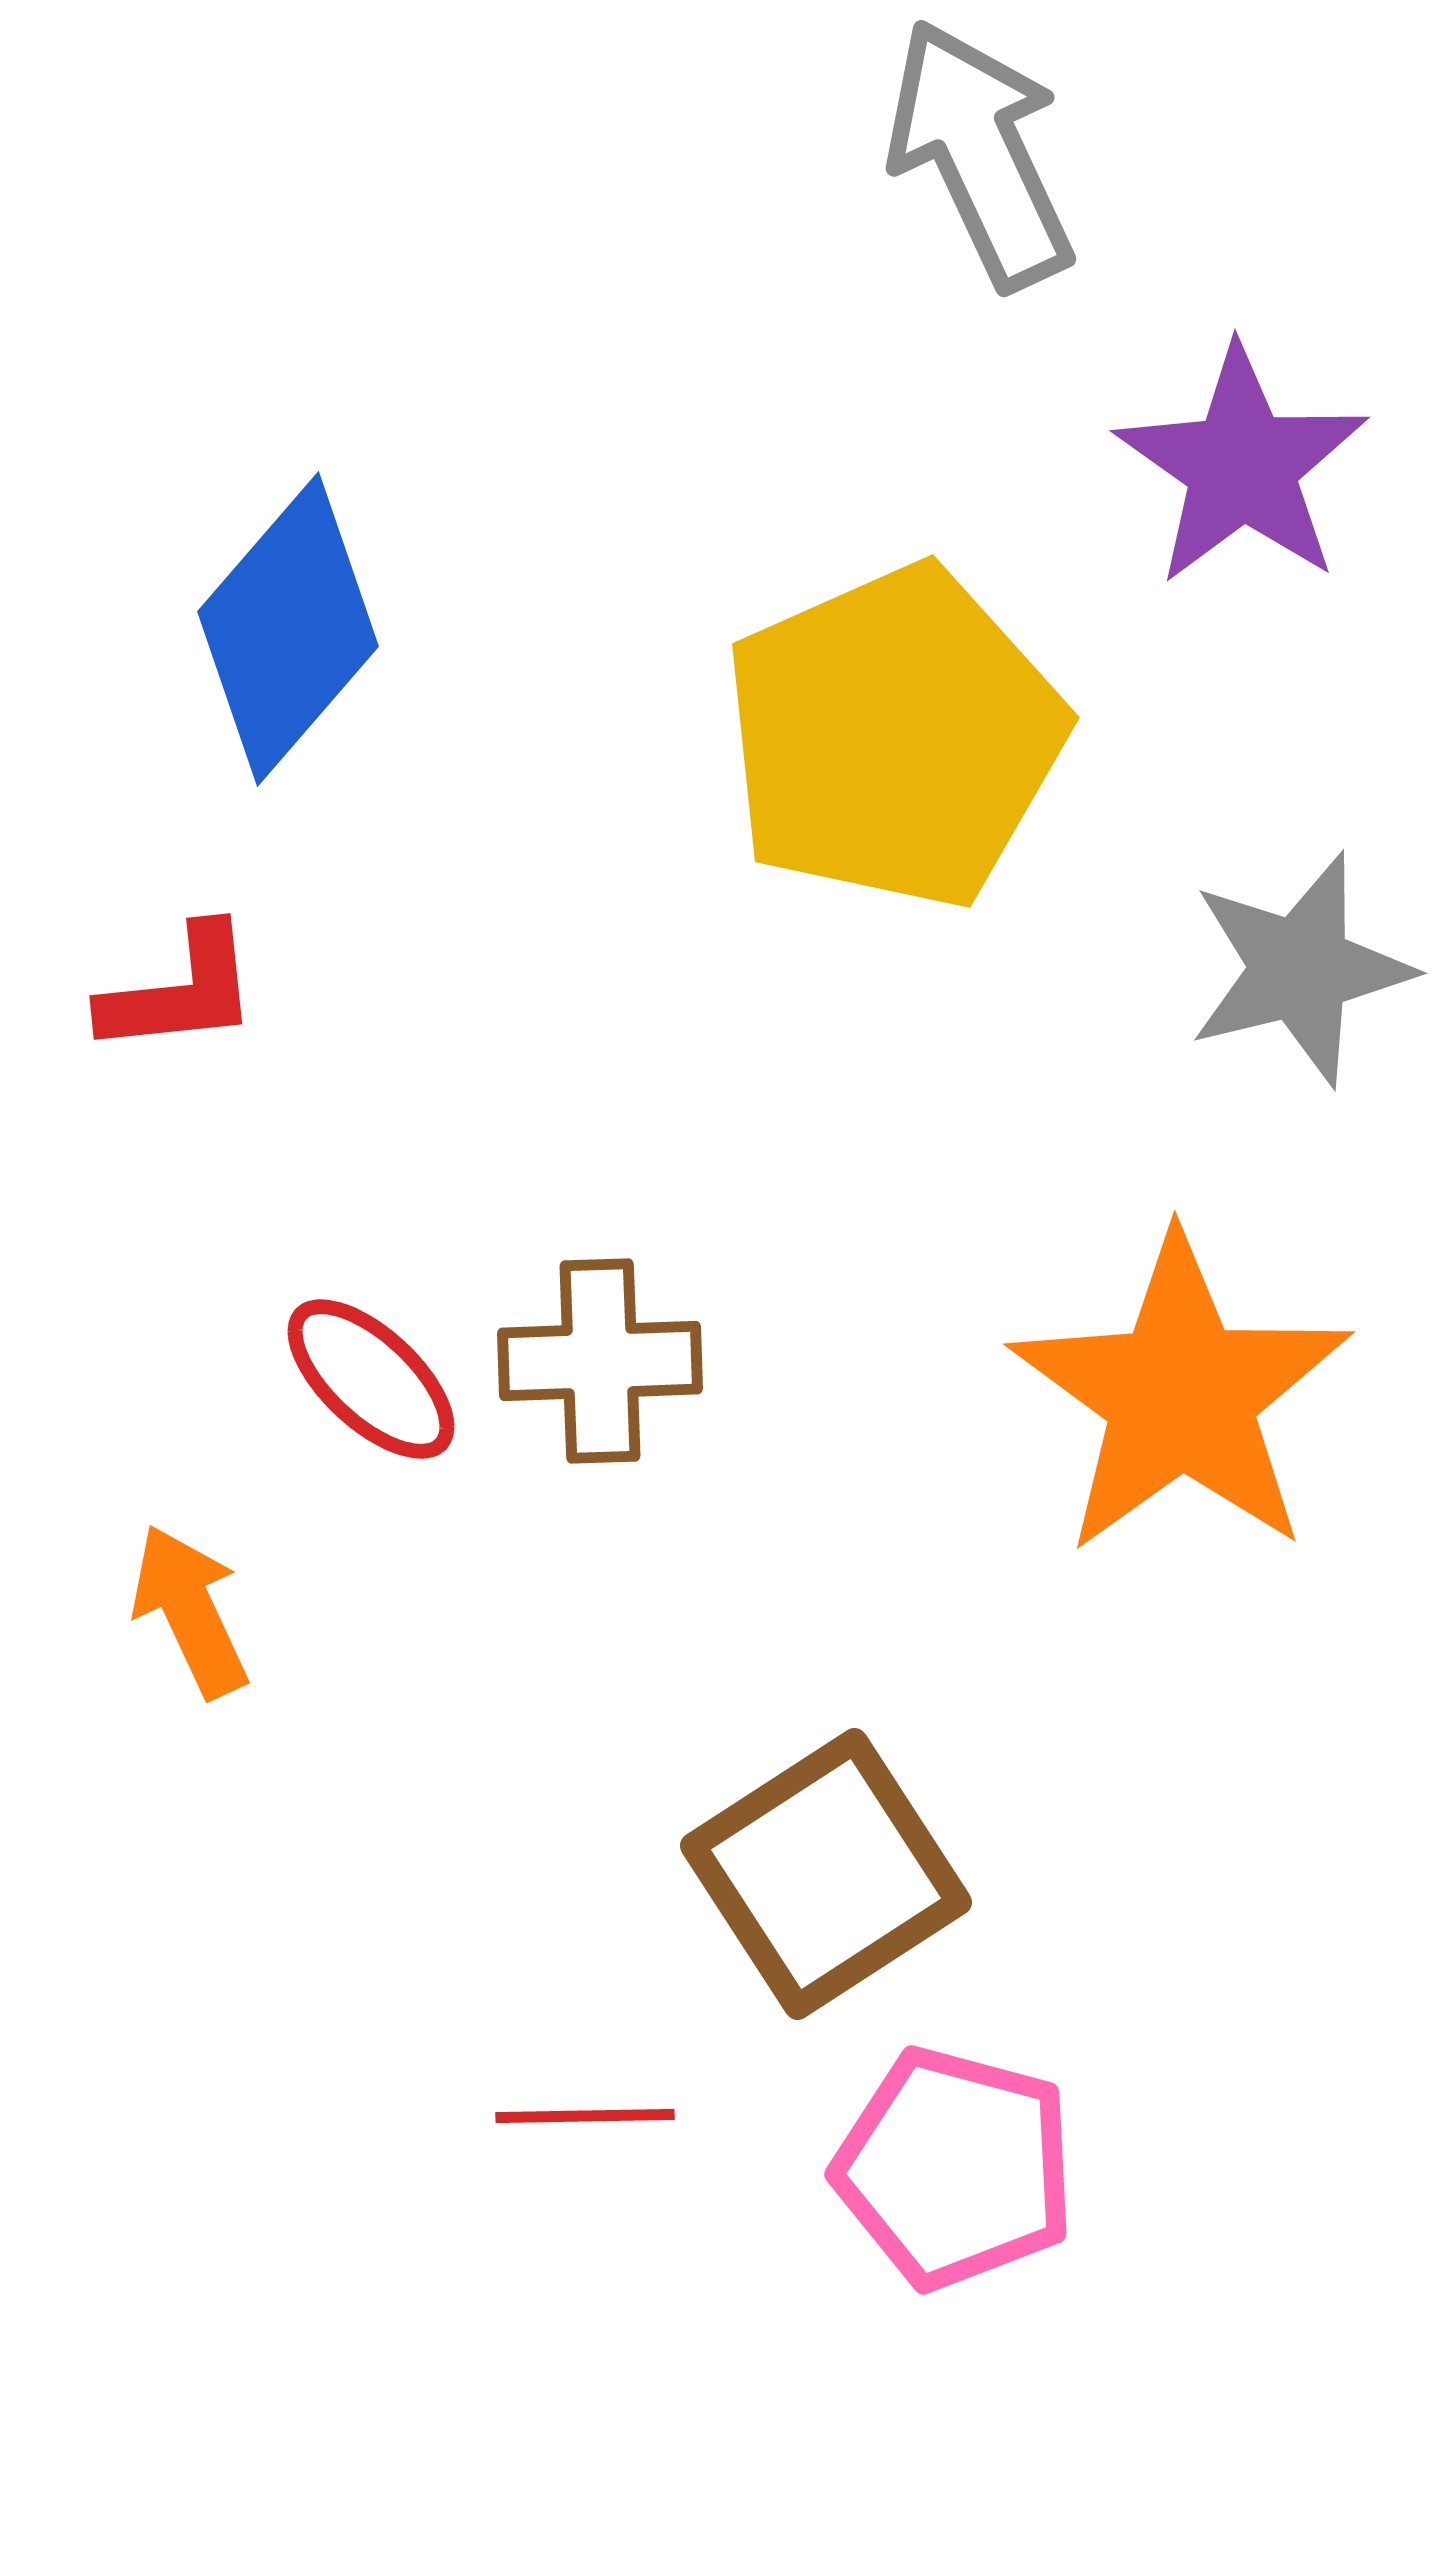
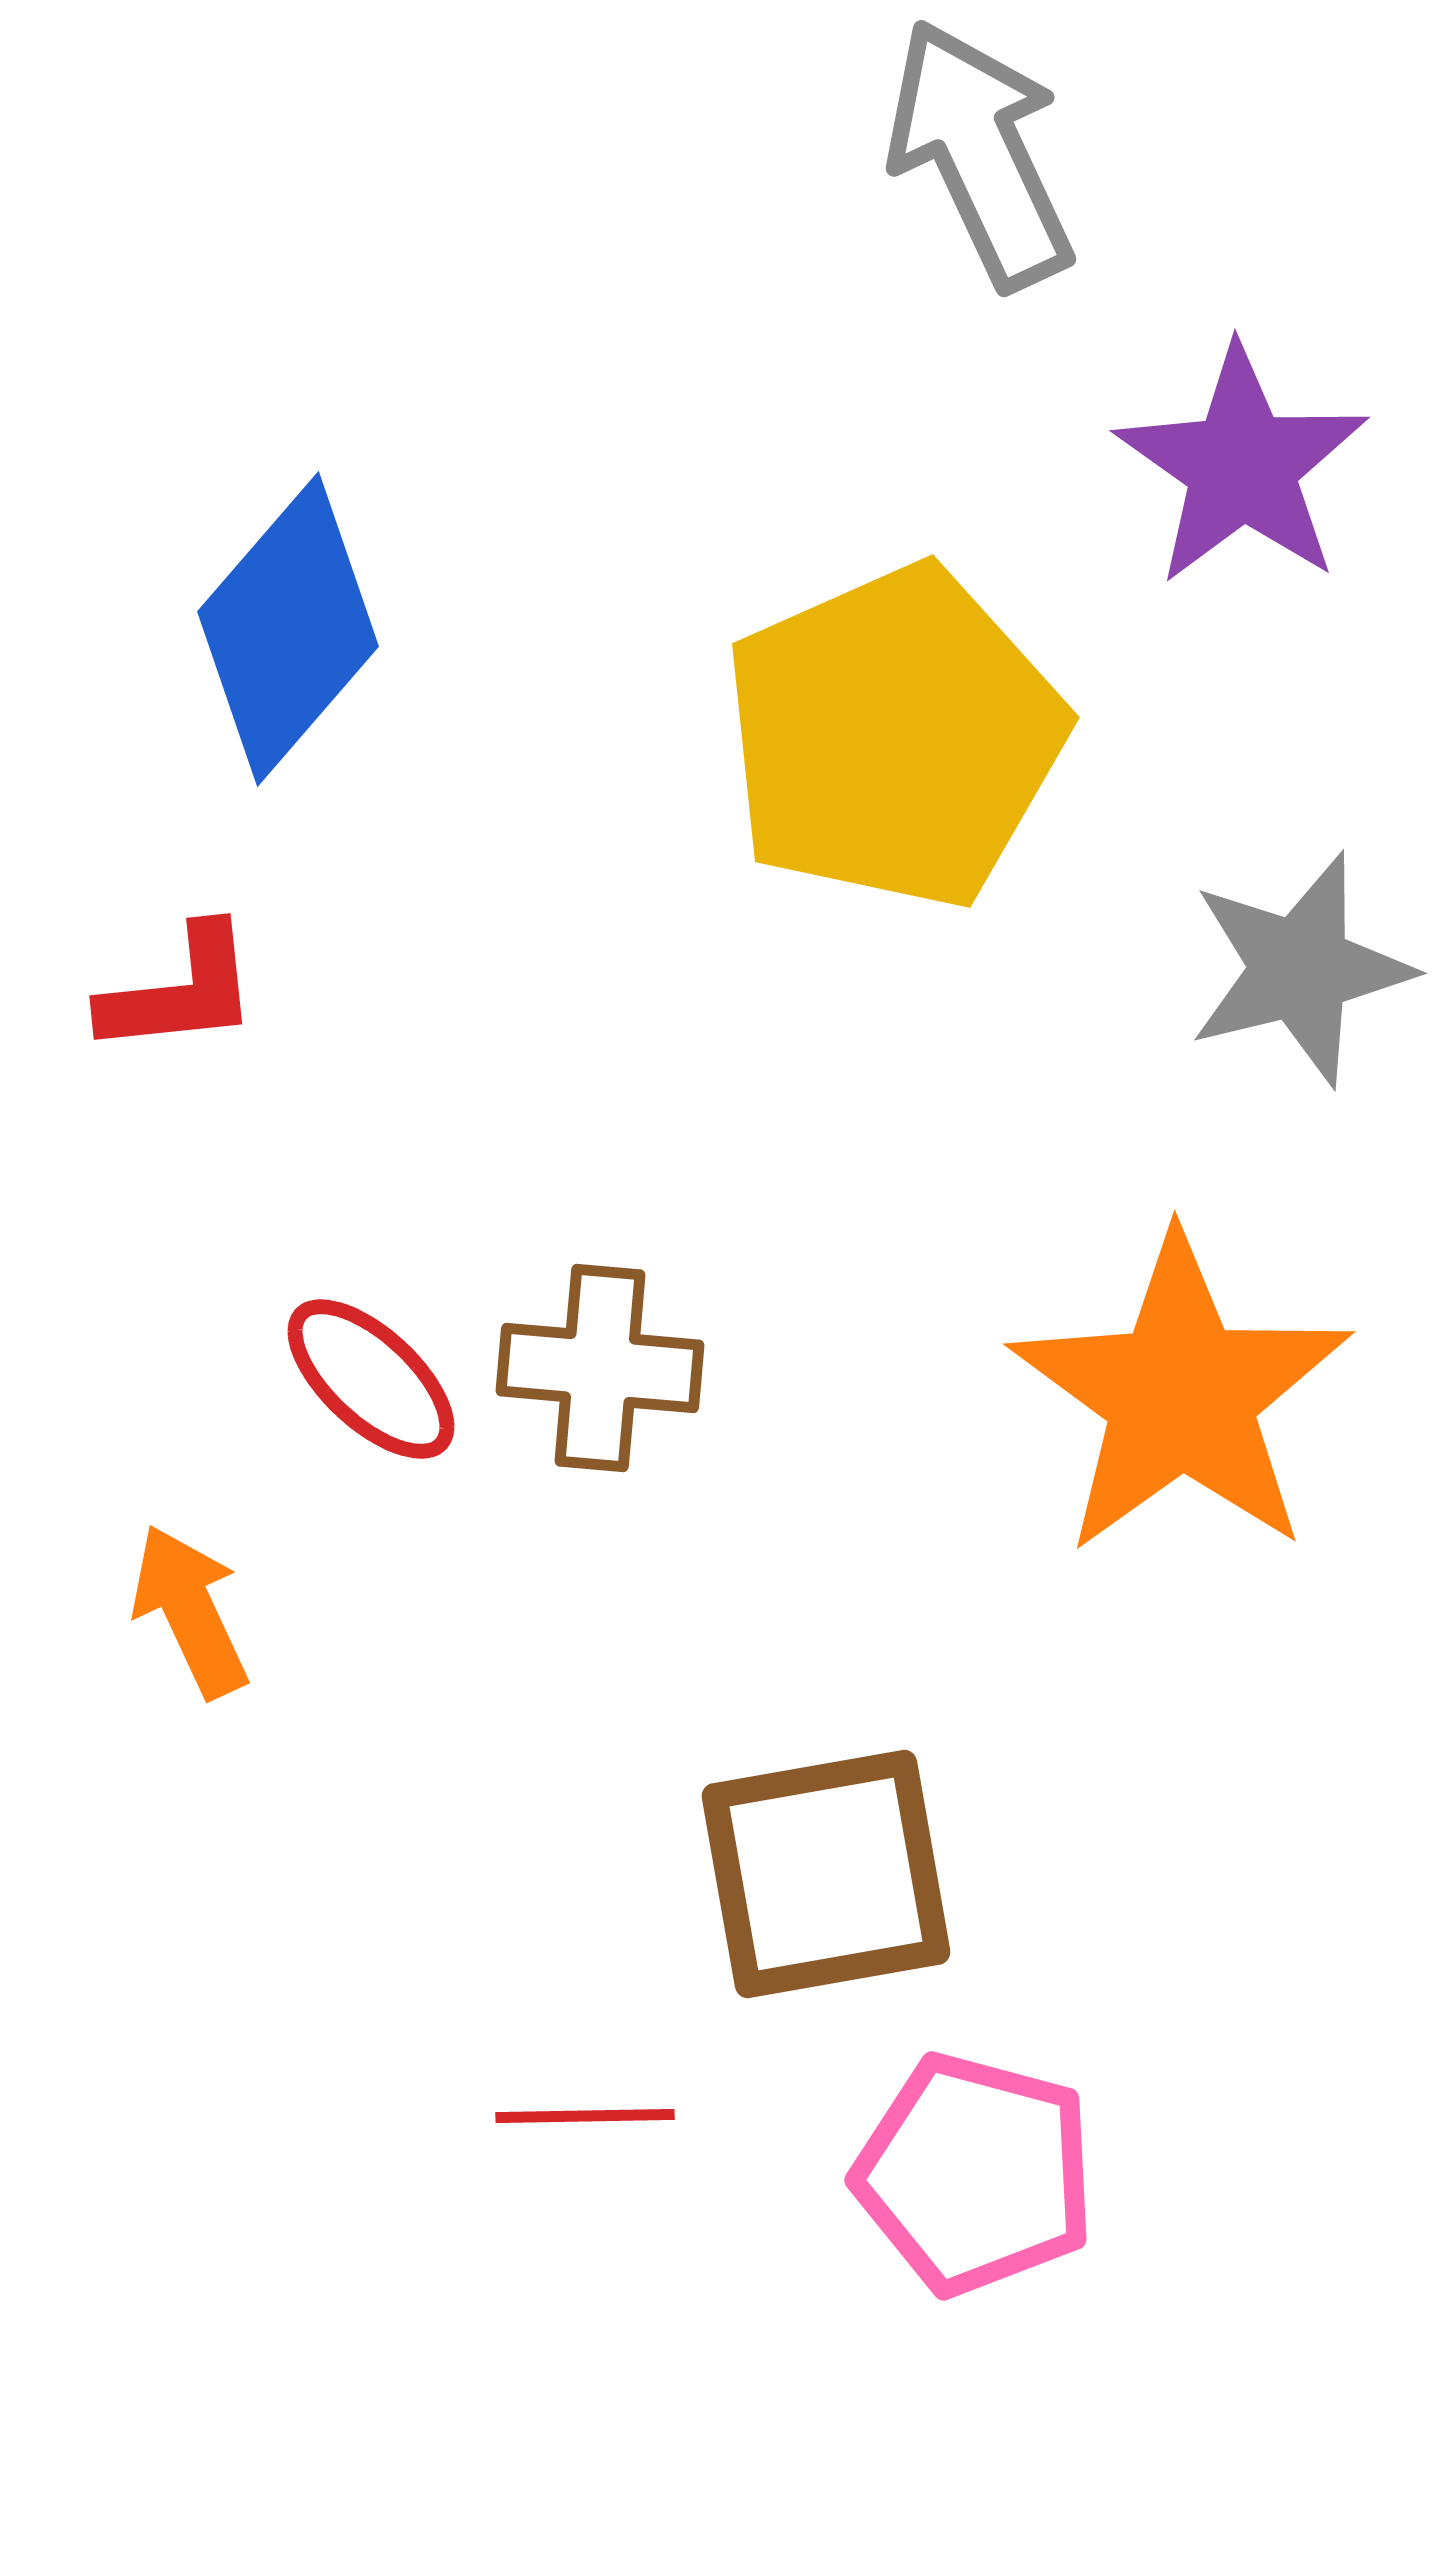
brown cross: moved 7 px down; rotated 7 degrees clockwise
brown square: rotated 23 degrees clockwise
pink pentagon: moved 20 px right, 6 px down
